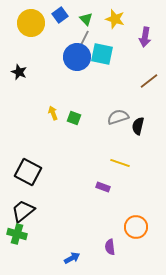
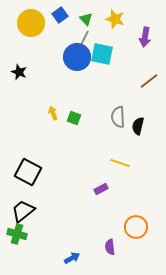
gray semicircle: rotated 75 degrees counterclockwise
purple rectangle: moved 2 px left, 2 px down; rotated 48 degrees counterclockwise
